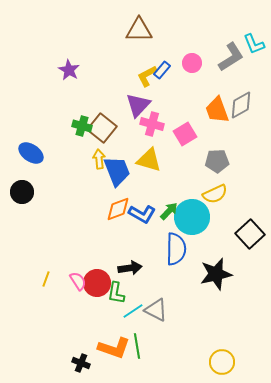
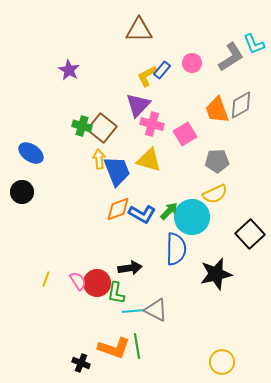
cyan line: rotated 30 degrees clockwise
